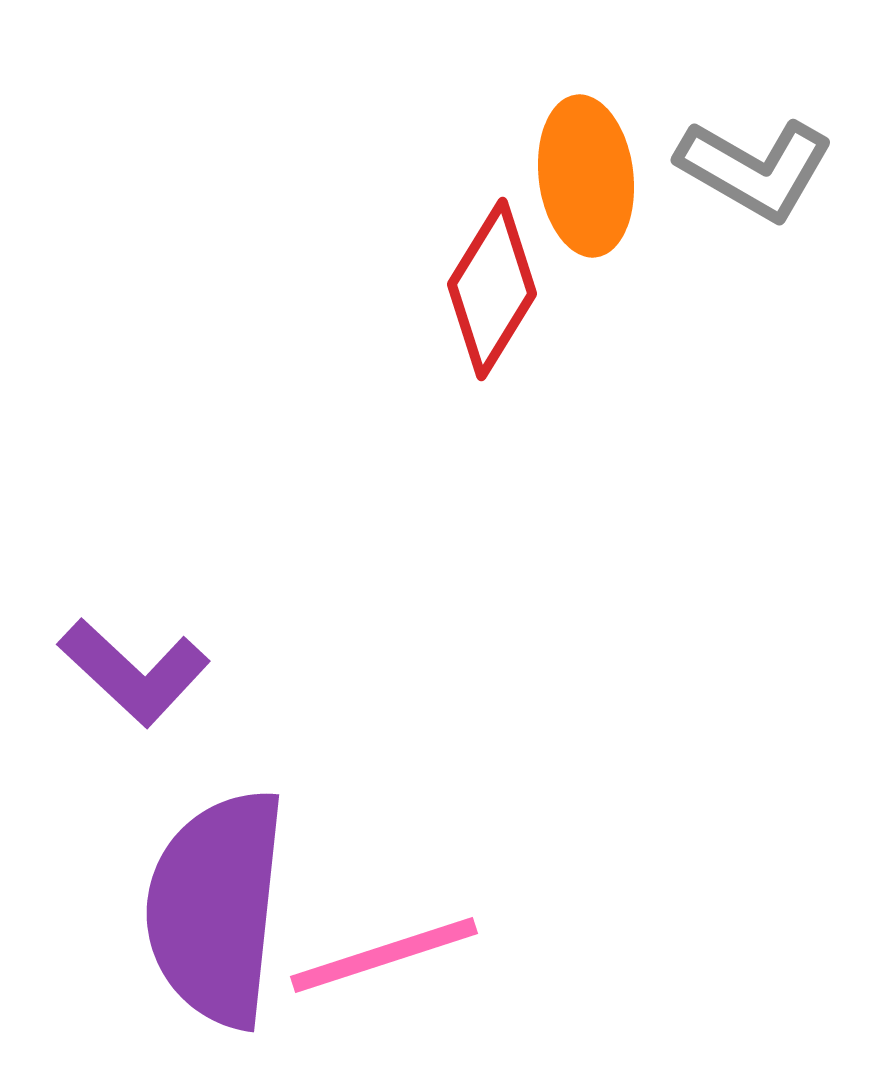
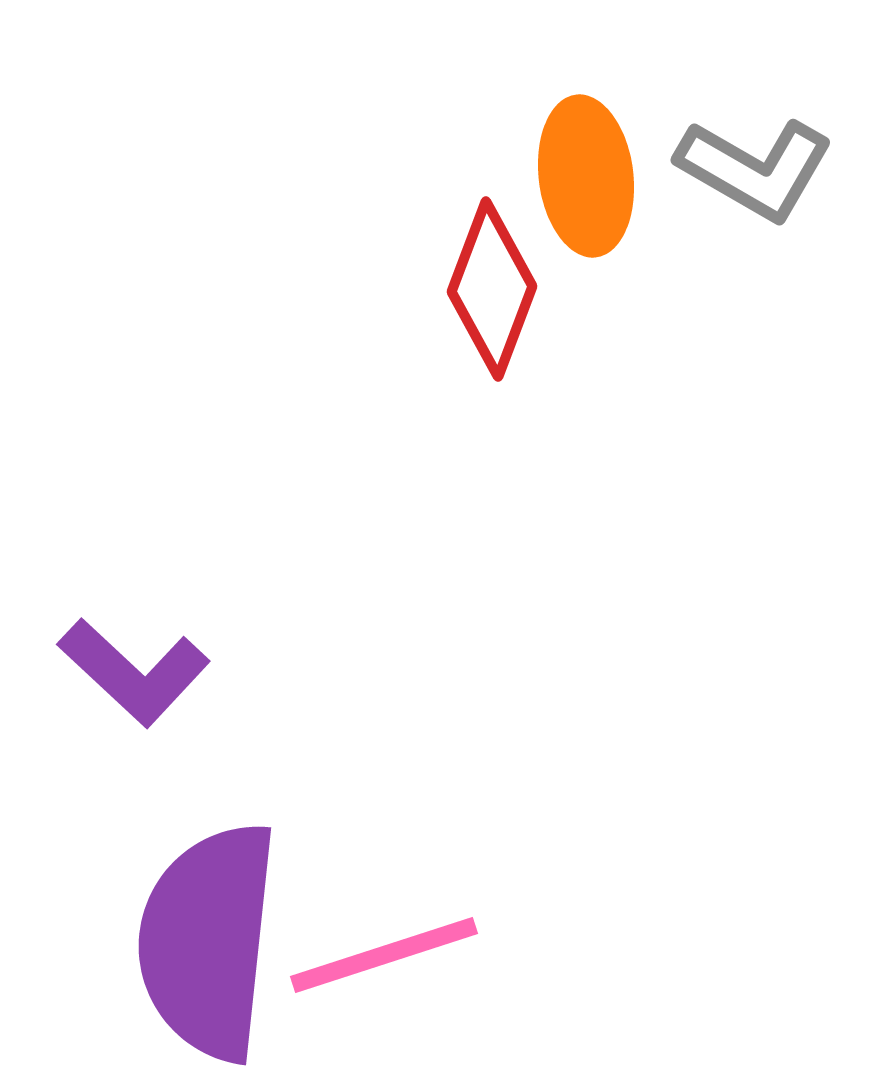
red diamond: rotated 11 degrees counterclockwise
purple semicircle: moved 8 px left, 33 px down
